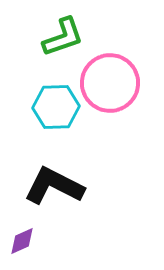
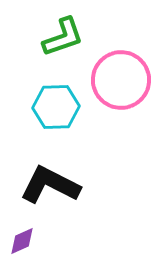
pink circle: moved 11 px right, 3 px up
black L-shape: moved 4 px left, 1 px up
